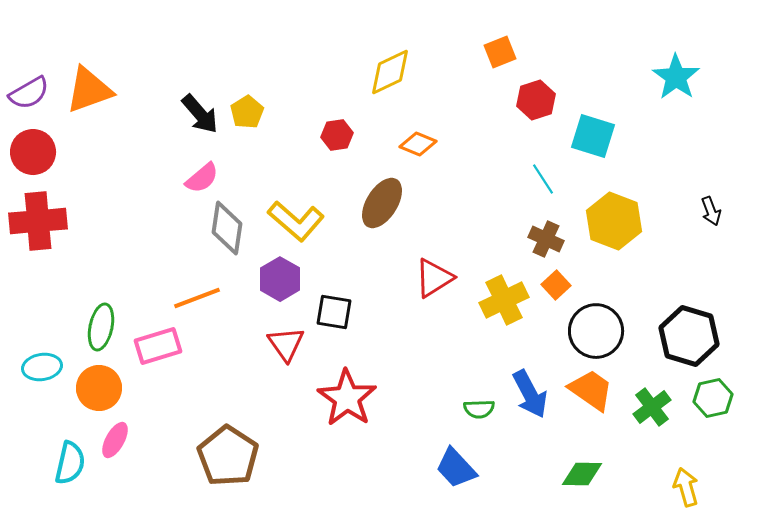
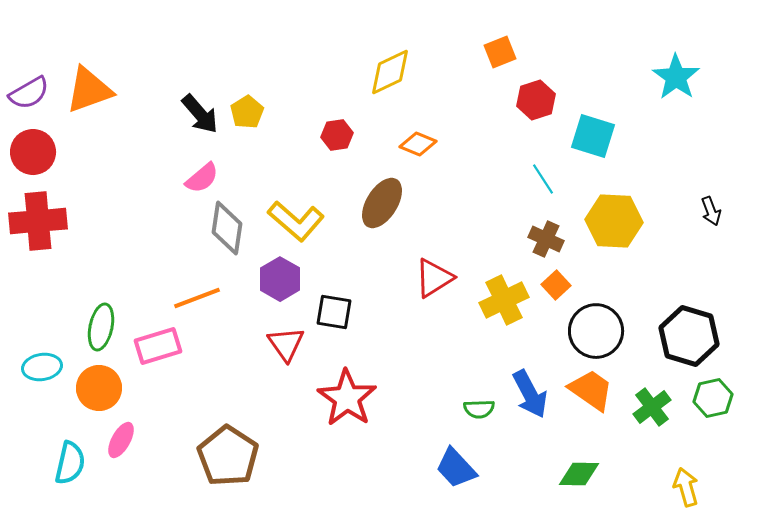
yellow hexagon at (614, 221): rotated 18 degrees counterclockwise
pink ellipse at (115, 440): moved 6 px right
green diamond at (582, 474): moved 3 px left
